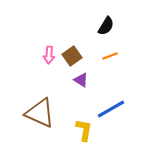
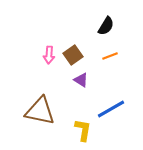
brown square: moved 1 px right, 1 px up
brown triangle: moved 2 px up; rotated 12 degrees counterclockwise
yellow L-shape: moved 1 px left
